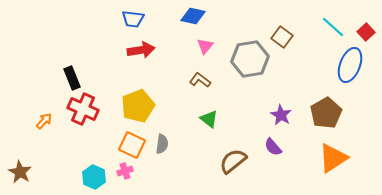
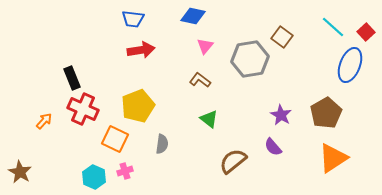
orange square: moved 17 px left, 6 px up
